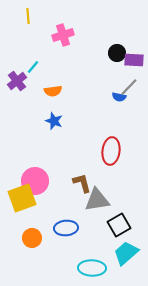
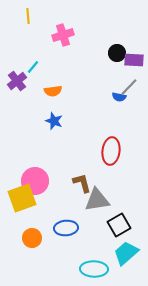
cyan ellipse: moved 2 px right, 1 px down
